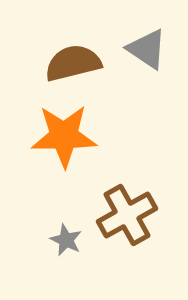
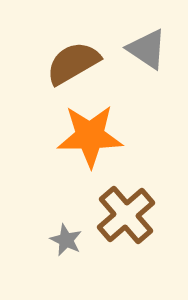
brown semicircle: rotated 16 degrees counterclockwise
orange star: moved 26 px right
brown cross: moved 1 px left; rotated 12 degrees counterclockwise
